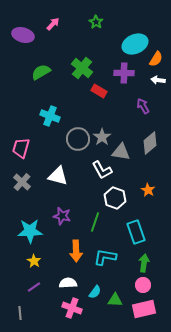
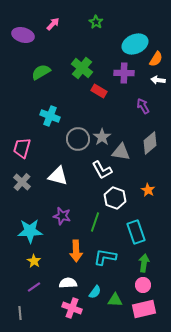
pink trapezoid: moved 1 px right
